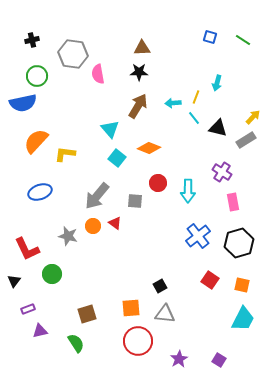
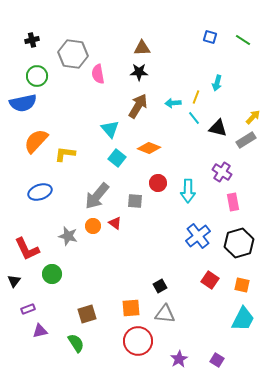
purple square at (219, 360): moved 2 px left
